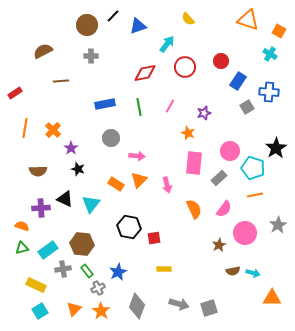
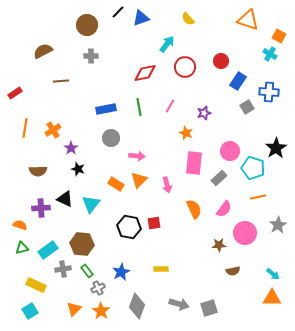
black line at (113, 16): moved 5 px right, 4 px up
blue triangle at (138, 26): moved 3 px right, 8 px up
orange square at (279, 31): moved 5 px down
blue rectangle at (105, 104): moved 1 px right, 5 px down
orange cross at (53, 130): rotated 14 degrees clockwise
orange star at (188, 133): moved 2 px left
orange line at (255, 195): moved 3 px right, 2 px down
orange semicircle at (22, 226): moved 2 px left, 1 px up
red square at (154, 238): moved 15 px up
brown star at (219, 245): rotated 24 degrees clockwise
yellow rectangle at (164, 269): moved 3 px left
blue star at (118, 272): moved 3 px right
cyan arrow at (253, 273): moved 20 px right, 1 px down; rotated 24 degrees clockwise
cyan square at (40, 311): moved 10 px left
